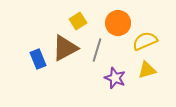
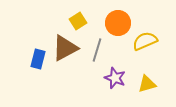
blue rectangle: rotated 36 degrees clockwise
yellow triangle: moved 14 px down
